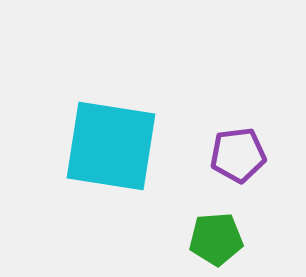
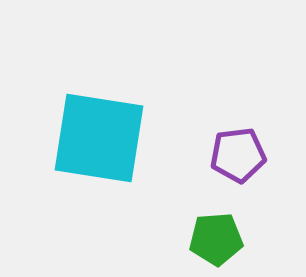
cyan square: moved 12 px left, 8 px up
